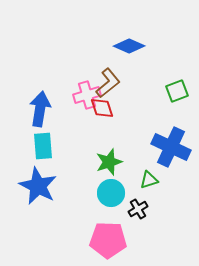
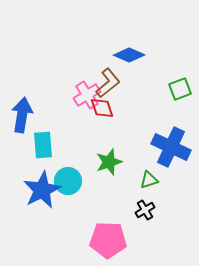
blue diamond: moved 9 px down
green square: moved 3 px right, 2 px up
pink cross: rotated 16 degrees counterclockwise
blue arrow: moved 18 px left, 6 px down
cyan rectangle: moved 1 px up
blue star: moved 4 px right, 4 px down; rotated 18 degrees clockwise
cyan circle: moved 43 px left, 12 px up
black cross: moved 7 px right, 1 px down
